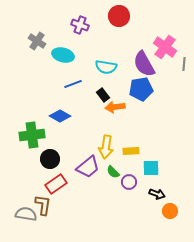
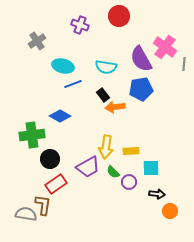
gray cross: rotated 24 degrees clockwise
cyan ellipse: moved 11 px down
purple semicircle: moved 3 px left, 5 px up
purple trapezoid: rotated 10 degrees clockwise
black arrow: rotated 14 degrees counterclockwise
